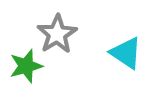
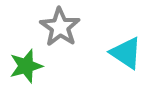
gray star: moved 3 px right, 7 px up; rotated 6 degrees counterclockwise
